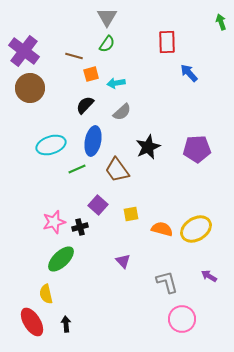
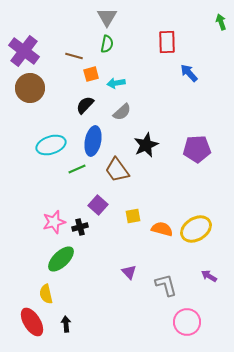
green semicircle: rotated 24 degrees counterclockwise
black star: moved 2 px left, 2 px up
yellow square: moved 2 px right, 2 px down
purple triangle: moved 6 px right, 11 px down
gray L-shape: moved 1 px left, 3 px down
pink circle: moved 5 px right, 3 px down
